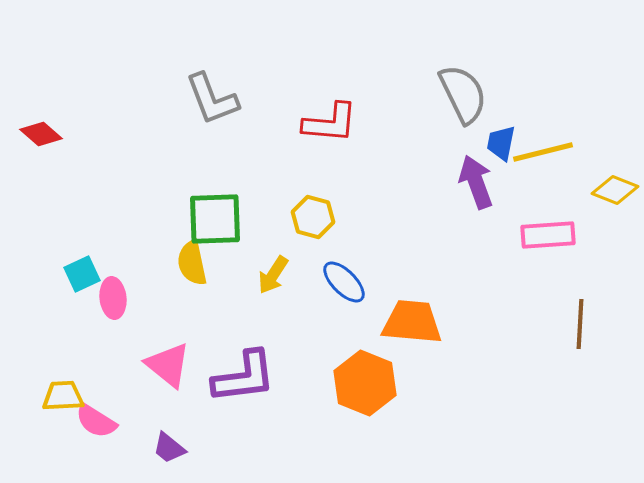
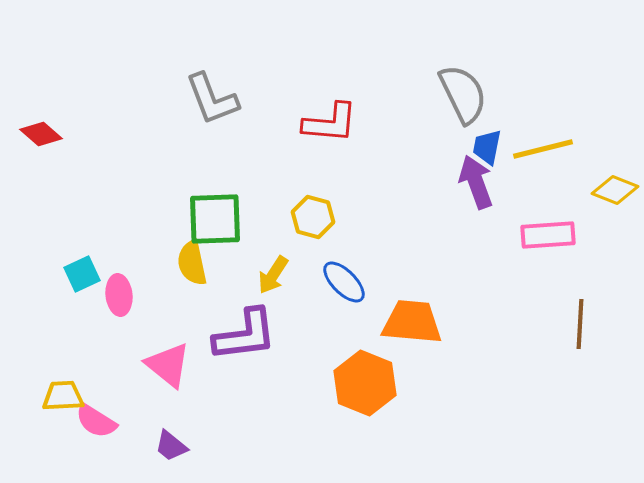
blue trapezoid: moved 14 px left, 4 px down
yellow line: moved 3 px up
pink ellipse: moved 6 px right, 3 px up
purple L-shape: moved 1 px right, 42 px up
purple trapezoid: moved 2 px right, 2 px up
